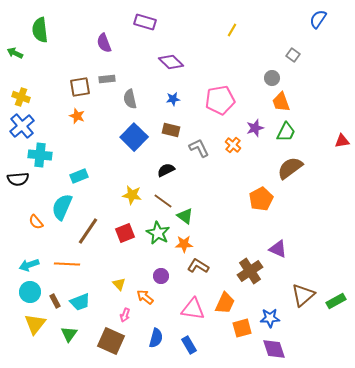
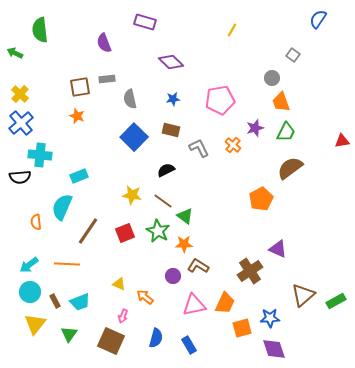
yellow cross at (21, 97): moved 1 px left, 3 px up; rotated 24 degrees clockwise
blue cross at (22, 126): moved 1 px left, 3 px up
black semicircle at (18, 179): moved 2 px right, 2 px up
orange semicircle at (36, 222): rotated 35 degrees clockwise
green star at (158, 233): moved 2 px up
cyan arrow at (29, 265): rotated 18 degrees counterclockwise
purple circle at (161, 276): moved 12 px right
yellow triangle at (119, 284): rotated 24 degrees counterclockwise
pink triangle at (193, 309): moved 1 px right, 4 px up; rotated 20 degrees counterclockwise
pink arrow at (125, 315): moved 2 px left, 1 px down
